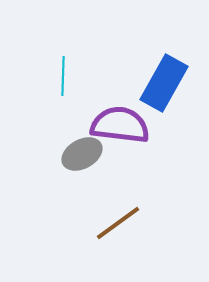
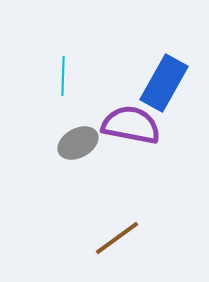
purple semicircle: moved 11 px right; rotated 4 degrees clockwise
gray ellipse: moved 4 px left, 11 px up
brown line: moved 1 px left, 15 px down
